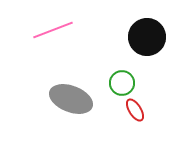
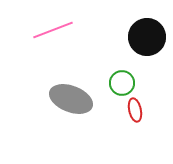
red ellipse: rotated 20 degrees clockwise
